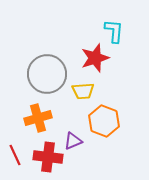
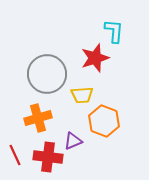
yellow trapezoid: moved 1 px left, 4 px down
